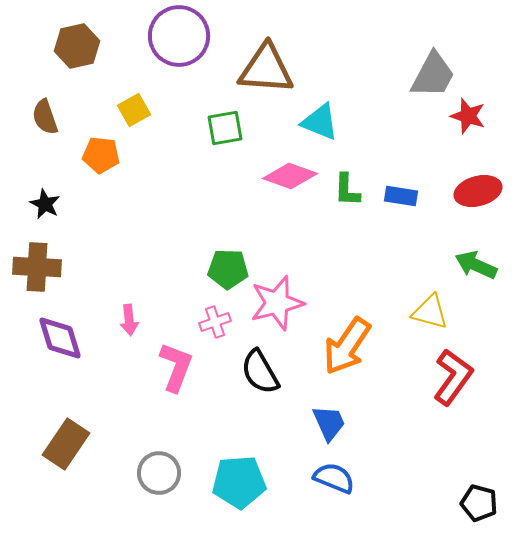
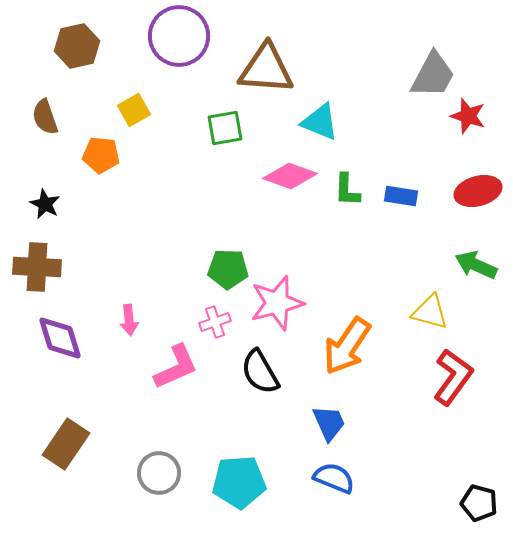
pink L-shape: rotated 45 degrees clockwise
